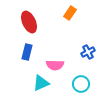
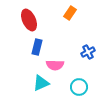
red ellipse: moved 2 px up
blue rectangle: moved 10 px right, 5 px up
cyan circle: moved 2 px left, 3 px down
